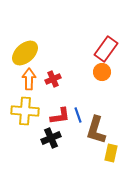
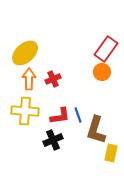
black cross: moved 2 px right, 2 px down
